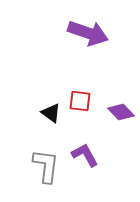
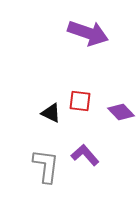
black triangle: rotated 10 degrees counterclockwise
purple L-shape: rotated 12 degrees counterclockwise
